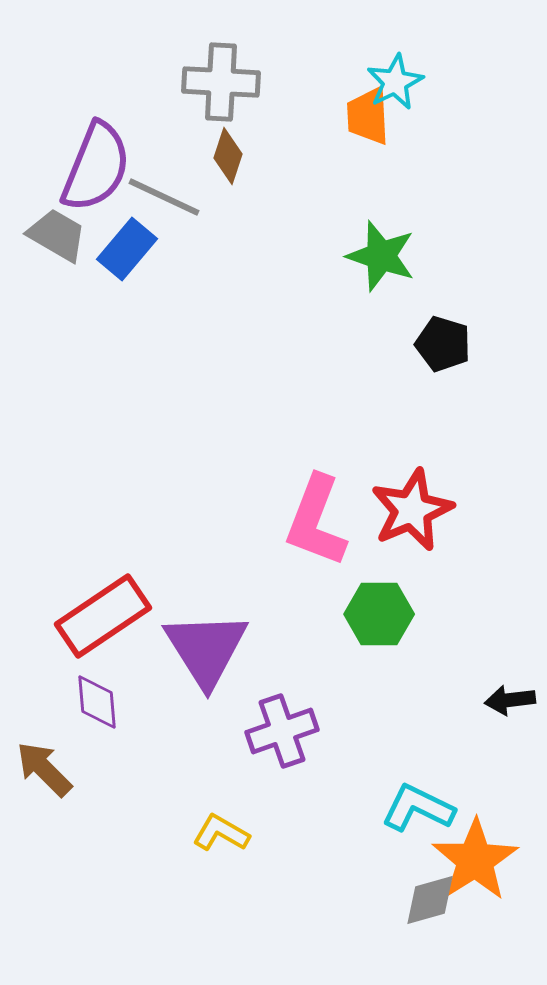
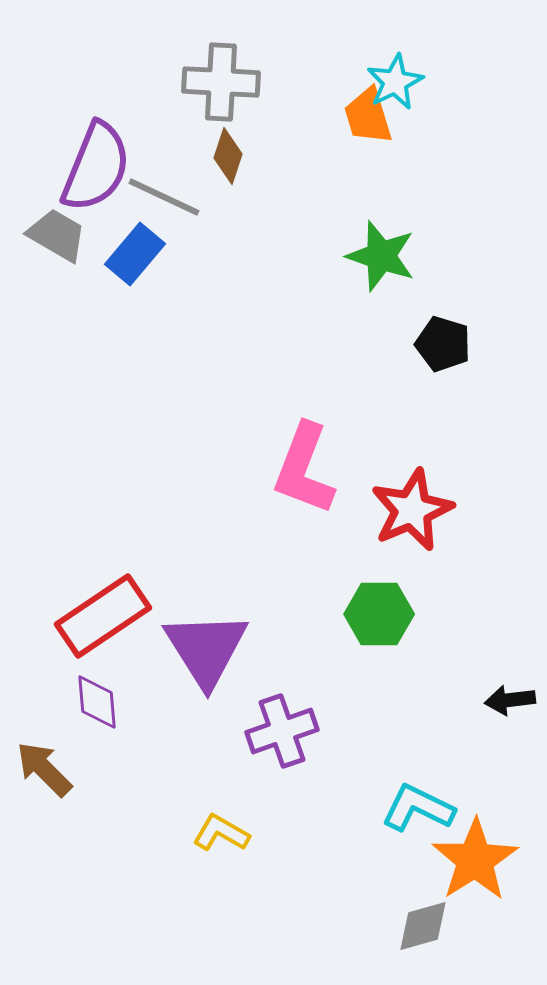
orange trapezoid: rotated 14 degrees counterclockwise
blue rectangle: moved 8 px right, 5 px down
pink L-shape: moved 12 px left, 52 px up
gray diamond: moved 7 px left, 26 px down
